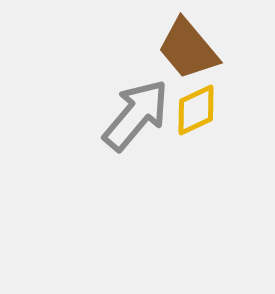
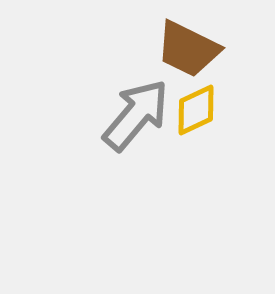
brown trapezoid: rotated 24 degrees counterclockwise
